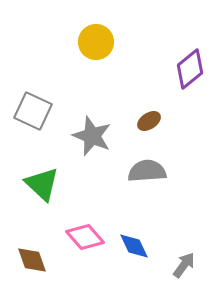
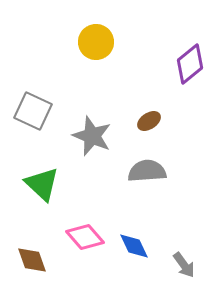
purple diamond: moved 5 px up
gray arrow: rotated 108 degrees clockwise
